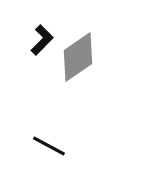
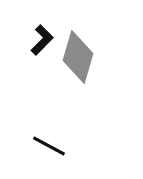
gray diamond: rotated 39 degrees counterclockwise
